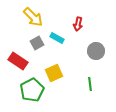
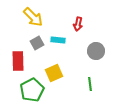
cyan rectangle: moved 1 px right, 2 px down; rotated 24 degrees counterclockwise
red rectangle: rotated 54 degrees clockwise
